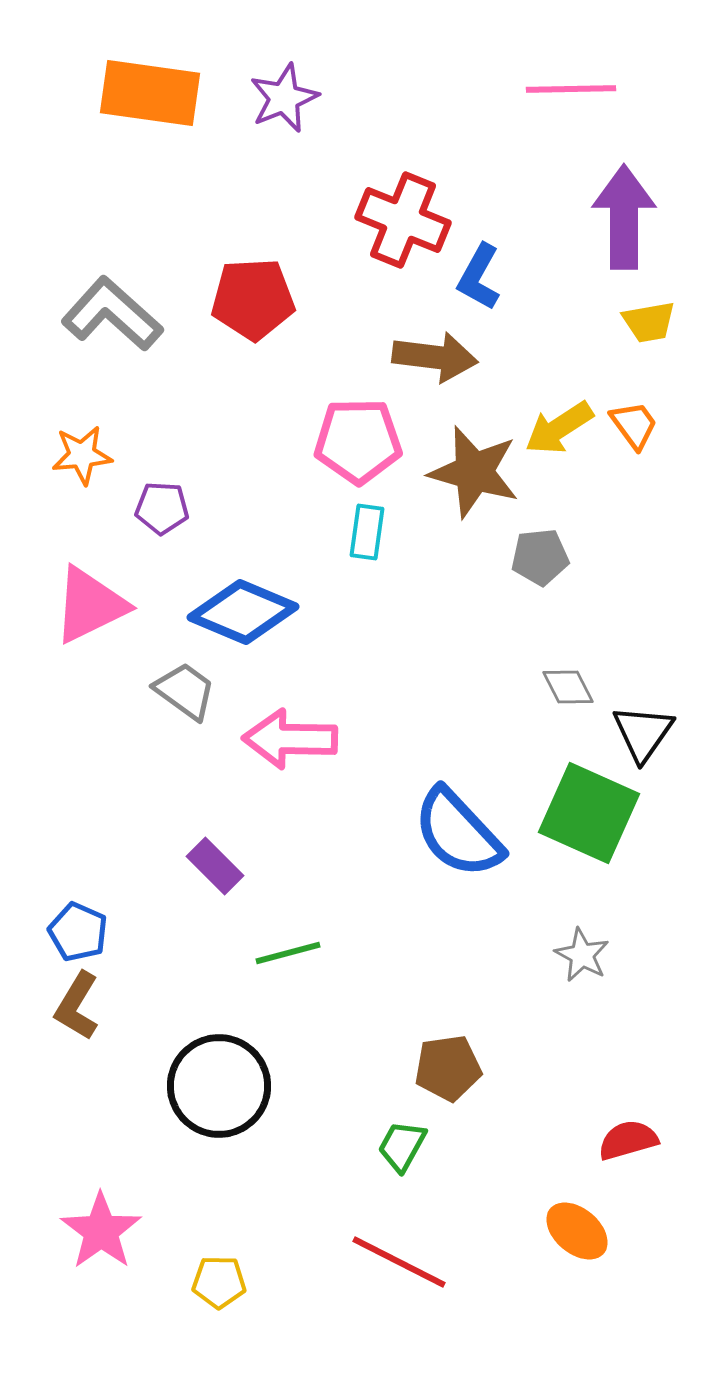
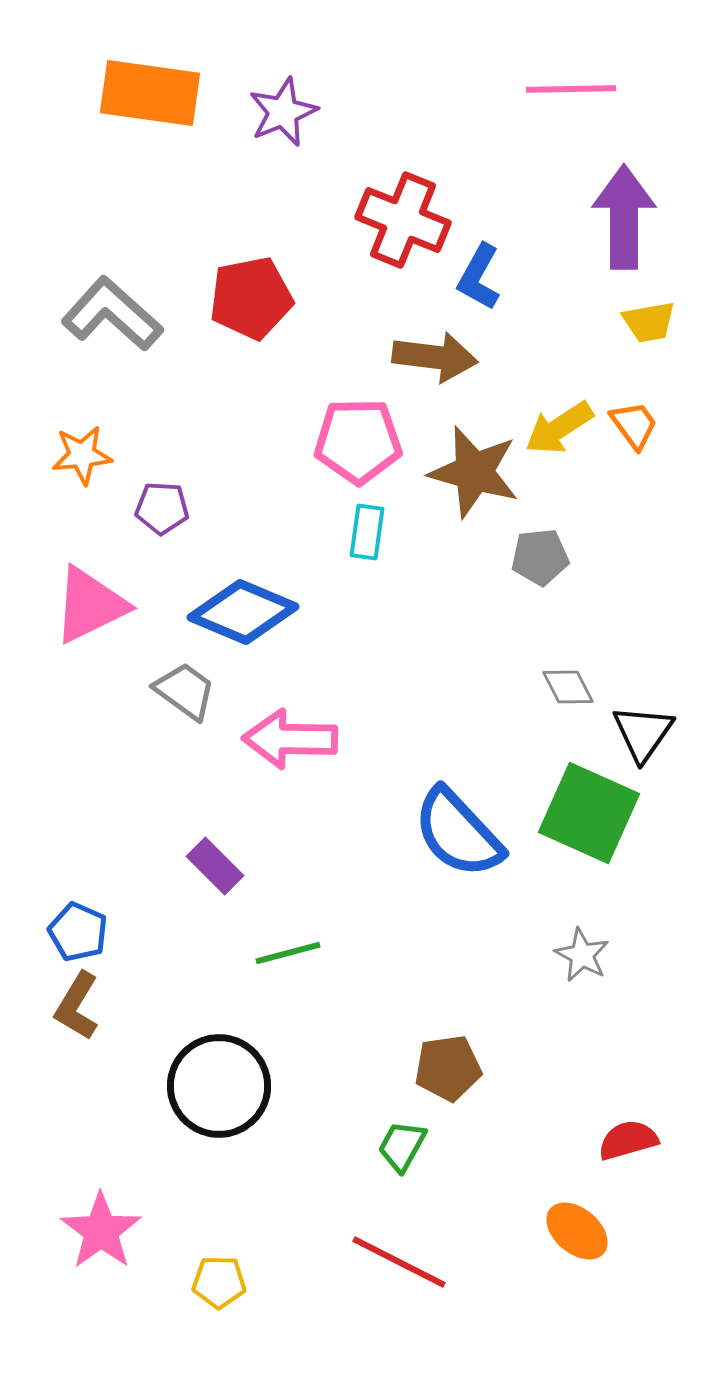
purple star: moved 1 px left, 14 px down
red pentagon: moved 2 px left, 1 px up; rotated 8 degrees counterclockwise
